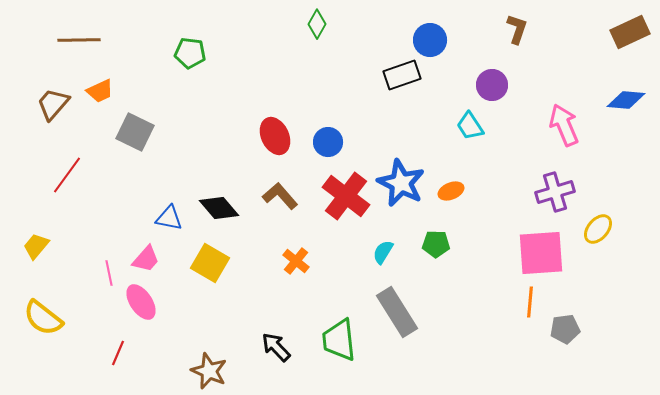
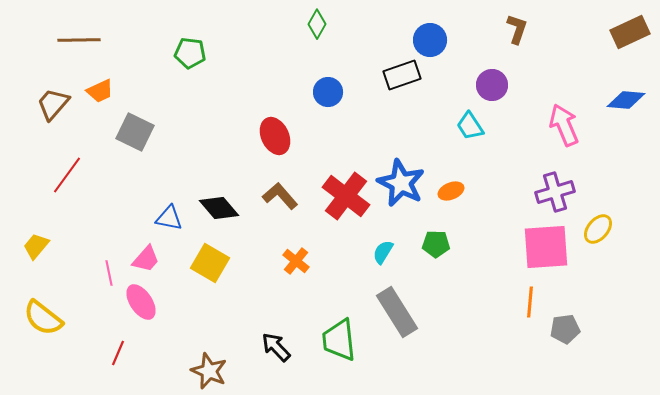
blue circle at (328, 142): moved 50 px up
pink square at (541, 253): moved 5 px right, 6 px up
